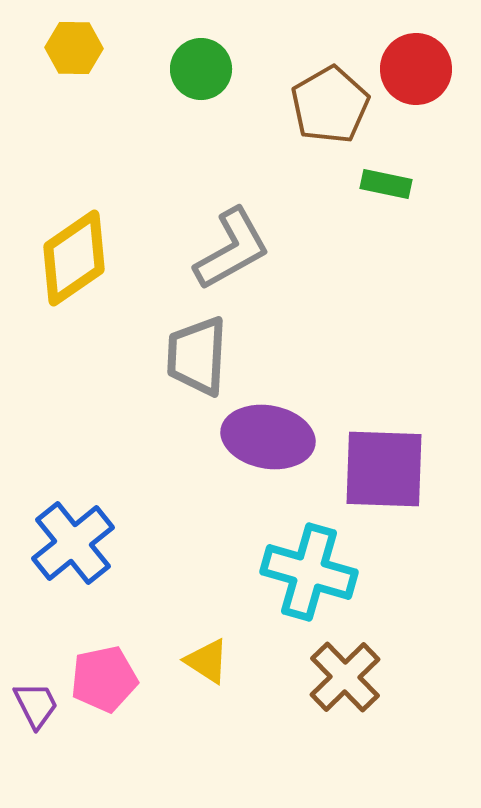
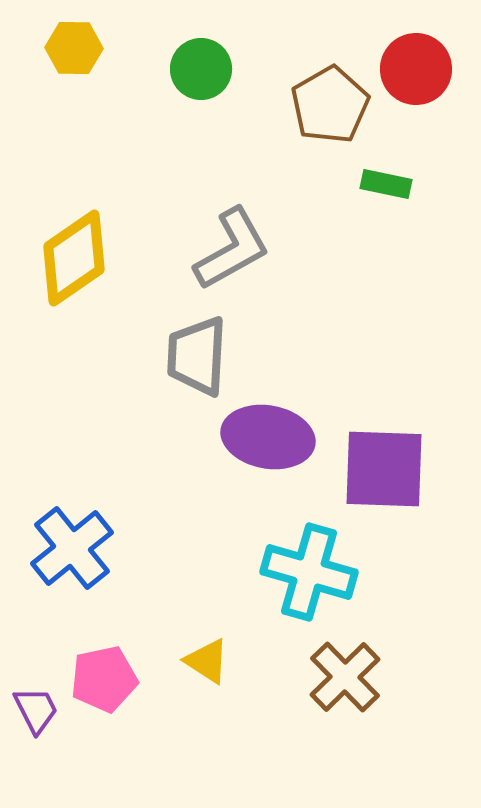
blue cross: moved 1 px left, 5 px down
purple trapezoid: moved 5 px down
